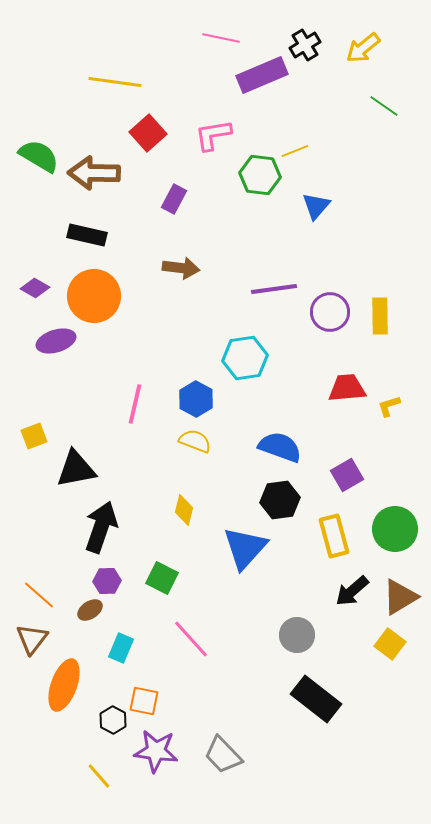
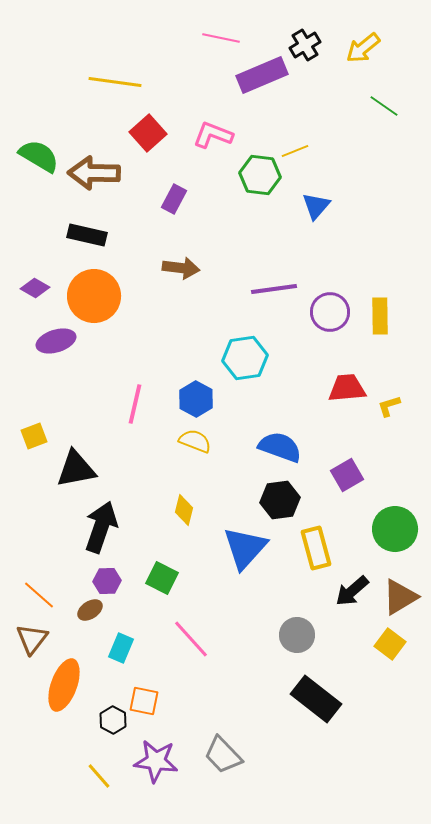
pink L-shape at (213, 135): rotated 30 degrees clockwise
yellow rectangle at (334, 536): moved 18 px left, 12 px down
purple star at (156, 751): moved 10 px down
